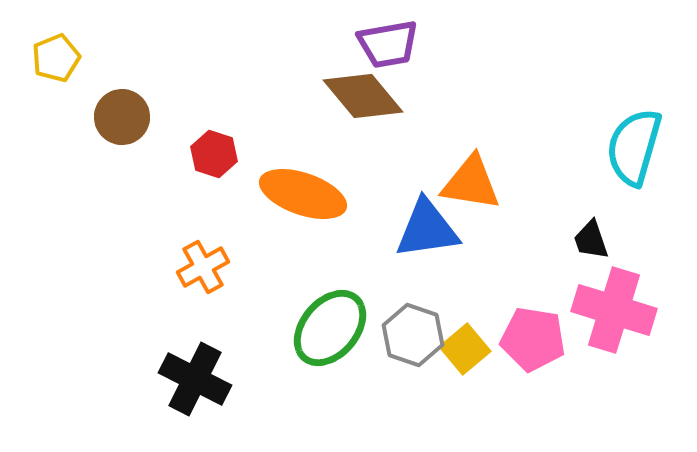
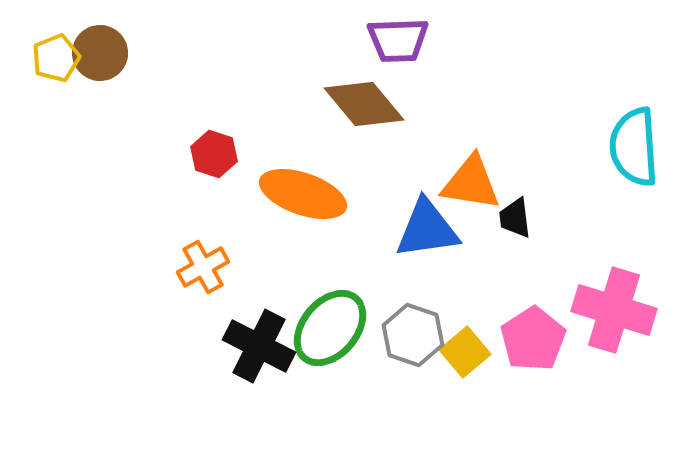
purple trapezoid: moved 10 px right, 4 px up; rotated 8 degrees clockwise
brown diamond: moved 1 px right, 8 px down
brown circle: moved 22 px left, 64 px up
cyan semicircle: rotated 20 degrees counterclockwise
black trapezoid: moved 76 px left, 22 px up; rotated 12 degrees clockwise
pink pentagon: rotated 30 degrees clockwise
yellow square: moved 3 px down
black cross: moved 64 px right, 33 px up
